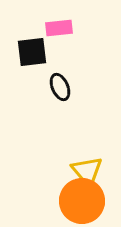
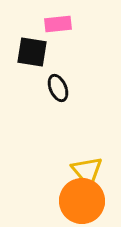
pink rectangle: moved 1 px left, 4 px up
black square: rotated 16 degrees clockwise
black ellipse: moved 2 px left, 1 px down
